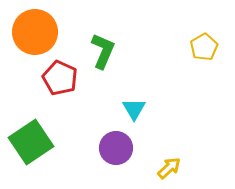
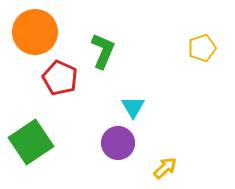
yellow pentagon: moved 2 px left, 1 px down; rotated 12 degrees clockwise
cyan triangle: moved 1 px left, 2 px up
purple circle: moved 2 px right, 5 px up
yellow arrow: moved 4 px left
